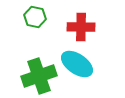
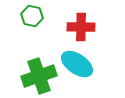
green hexagon: moved 3 px left, 1 px up
